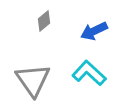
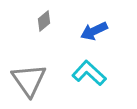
gray triangle: moved 4 px left
